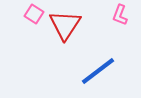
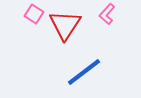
pink L-shape: moved 13 px left, 1 px up; rotated 20 degrees clockwise
blue line: moved 14 px left, 1 px down
